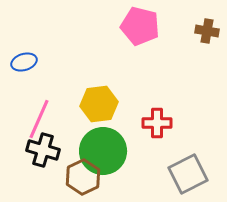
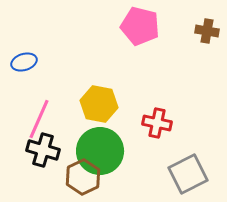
yellow hexagon: rotated 18 degrees clockwise
red cross: rotated 12 degrees clockwise
green circle: moved 3 px left
